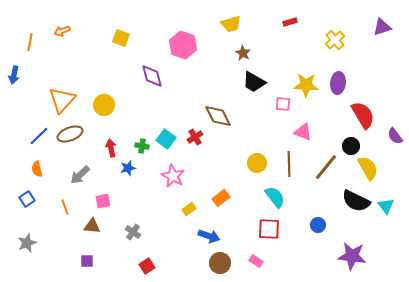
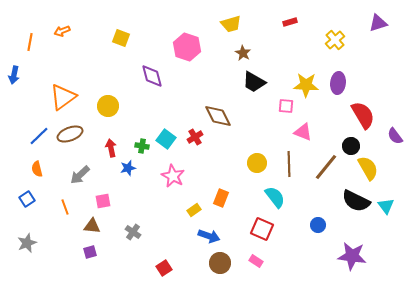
purple triangle at (382, 27): moved 4 px left, 4 px up
pink hexagon at (183, 45): moved 4 px right, 2 px down
orange triangle at (62, 100): moved 1 px right, 3 px up; rotated 12 degrees clockwise
pink square at (283, 104): moved 3 px right, 2 px down
yellow circle at (104, 105): moved 4 px right, 1 px down
orange rectangle at (221, 198): rotated 30 degrees counterclockwise
yellow rectangle at (189, 209): moved 5 px right, 1 px down
red square at (269, 229): moved 7 px left; rotated 20 degrees clockwise
purple square at (87, 261): moved 3 px right, 9 px up; rotated 16 degrees counterclockwise
red square at (147, 266): moved 17 px right, 2 px down
